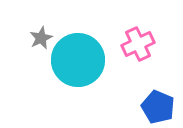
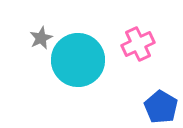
blue pentagon: moved 3 px right; rotated 8 degrees clockwise
